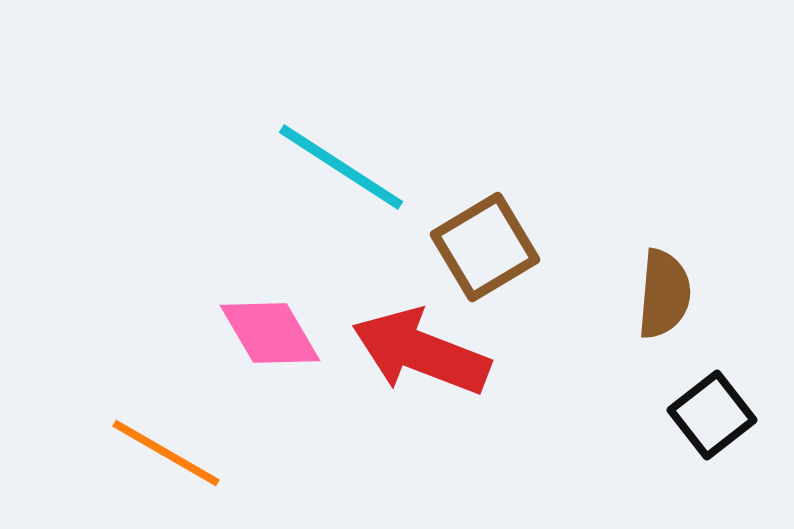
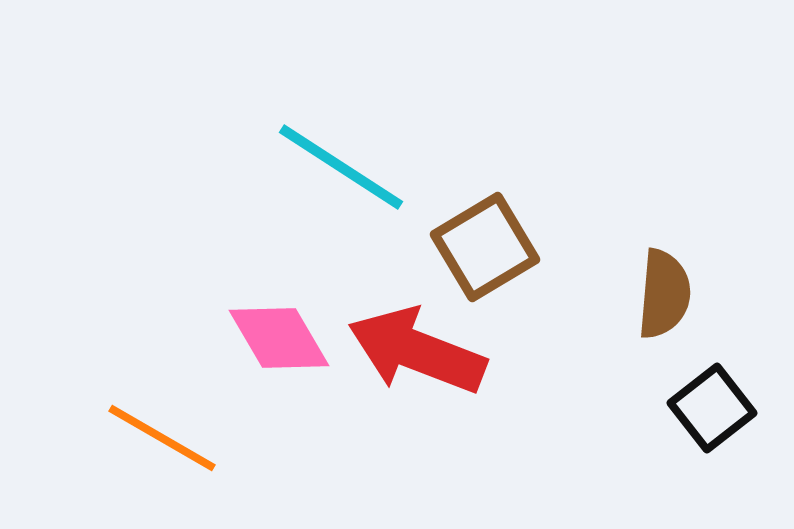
pink diamond: moved 9 px right, 5 px down
red arrow: moved 4 px left, 1 px up
black square: moved 7 px up
orange line: moved 4 px left, 15 px up
